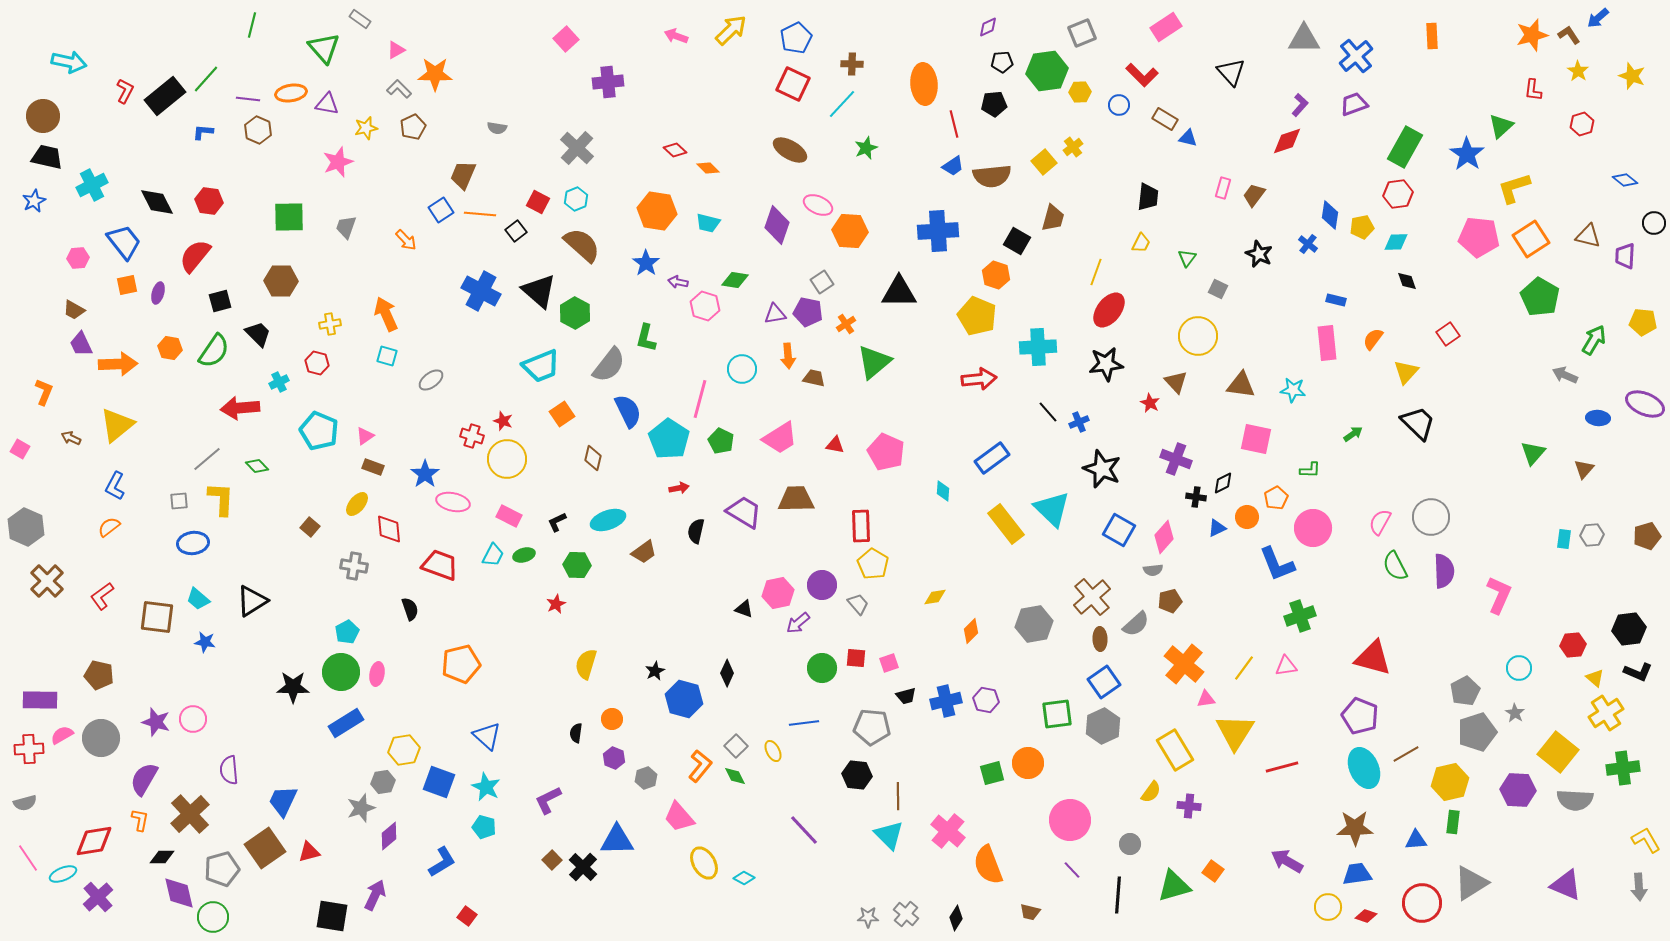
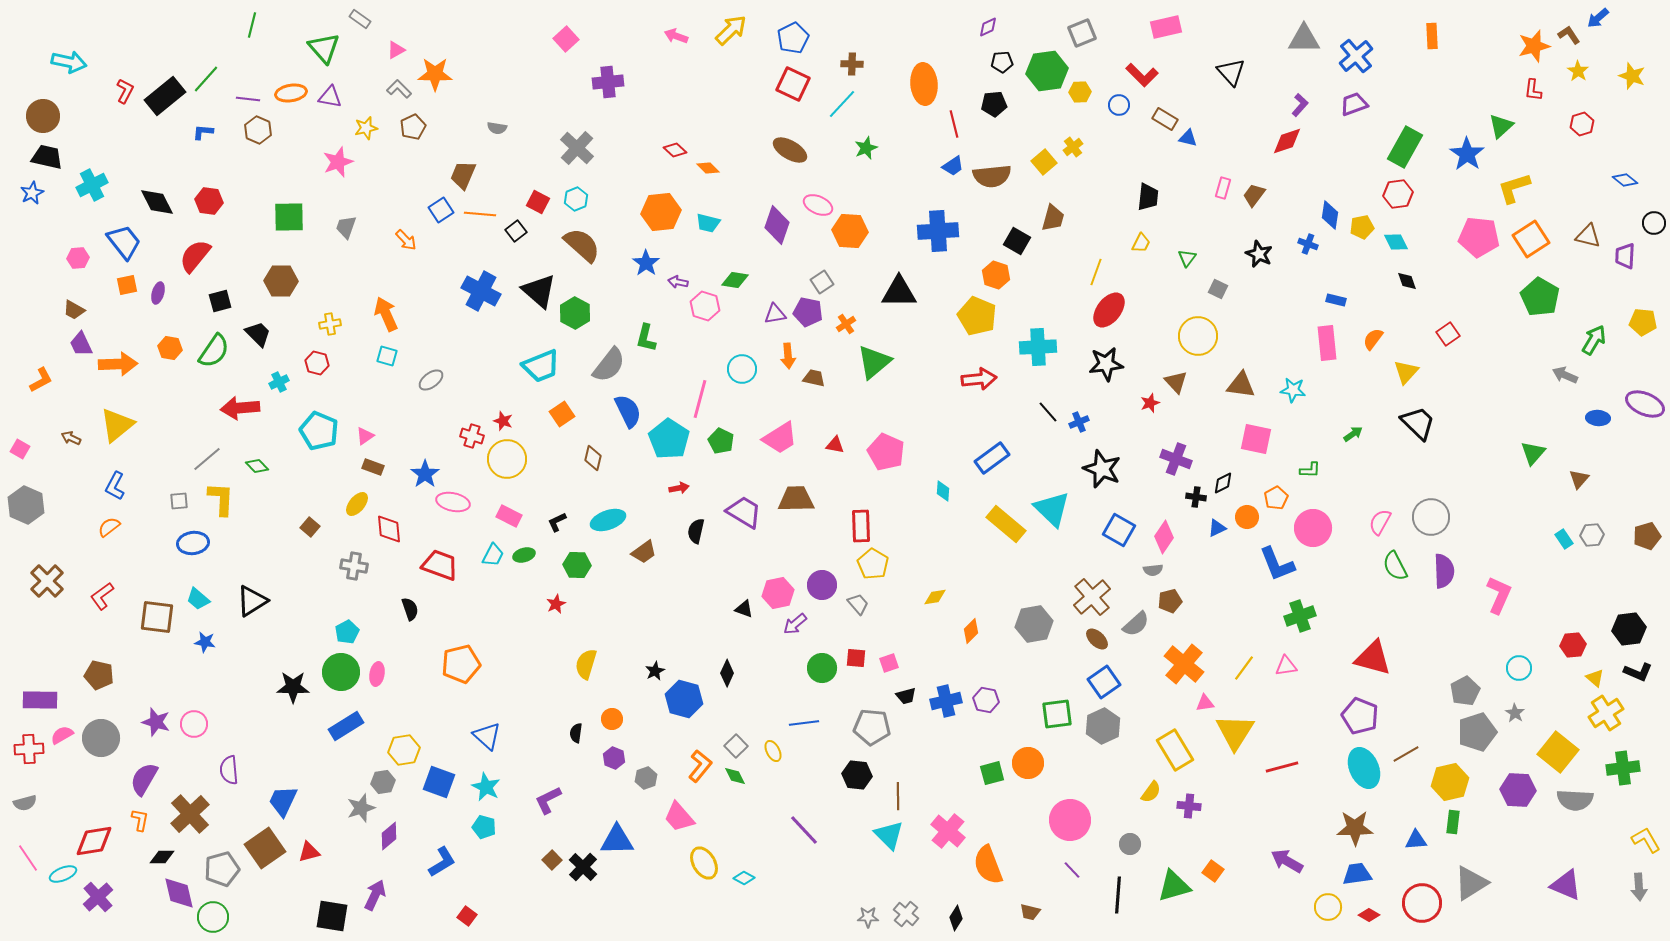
pink rectangle at (1166, 27): rotated 20 degrees clockwise
orange star at (1532, 35): moved 2 px right, 11 px down
blue pentagon at (796, 38): moved 3 px left
purple triangle at (327, 104): moved 3 px right, 7 px up
blue star at (34, 201): moved 2 px left, 8 px up
orange hexagon at (657, 211): moved 4 px right, 1 px down; rotated 15 degrees counterclockwise
cyan diamond at (1396, 242): rotated 65 degrees clockwise
blue cross at (1308, 244): rotated 18 degrees counterclockwise
orange L-shape at (44, 392): moved 3 px left, 12 px up; rotated 40 degrees clockwise
red star at (1150, 403): rotated 24 degrees clockwise
brown triangle at (1584, 469): moved 5 px left, 10 px down
yellow rectangle at (1006, 524): rotated 12 degrees counterclockwise
gray hexagon at (26, 527): moved 22 px up
pink diamond at (1164, 537): rotated 8 degrees counterclockwise
cyan rectangle at (1564, 539): rotated 42 degrees counterclockwise
purple arrow at (798, 623): moved 3 px left, 1 px down
brown ellipse at (1100, 639): moved 3 px left; rotated 45 degrees counterclockwise
pink triangle at (1206, 699): moved 1 px left, 4 px down
pink circle at (193, 719): moved 1 px right, 5 px down
blue rectangle at (346, 723): moved 3 px down
red diamond at (1366, 916): moved 3 px right, 1 px up; rotated 10 degrees clockwise
